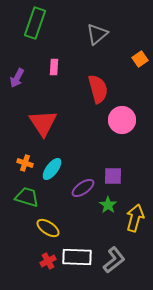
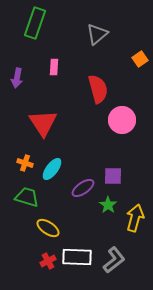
purple arrow: rotated 18 degrees counterclockwise
